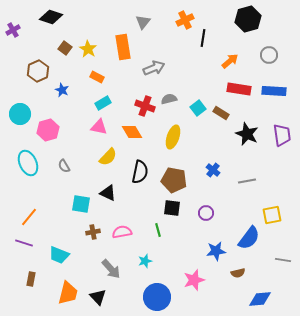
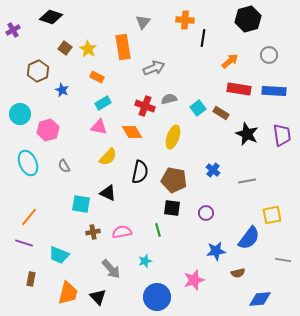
orange cross at (185, 20): rotated 30 degrees clockwise
